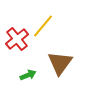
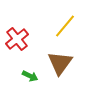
yellow line: moved 22 px right
green arrow: moved 2 px right, 1 px down; rotated 49 degrees clockwise
